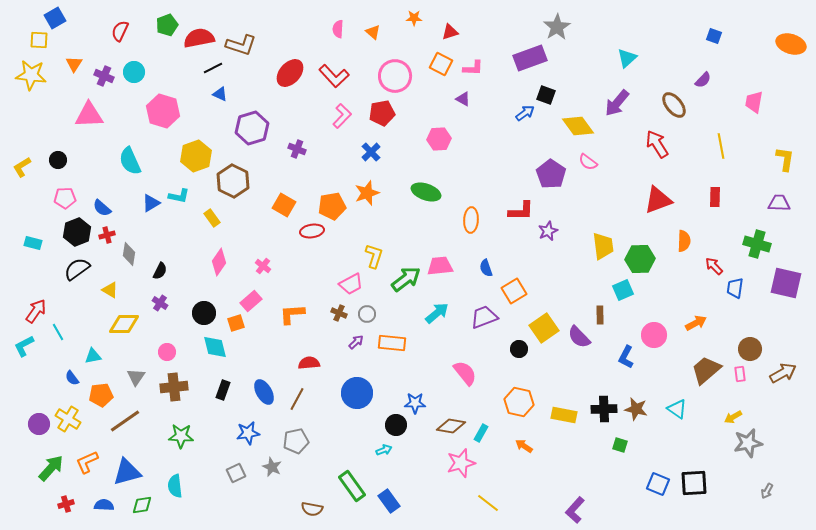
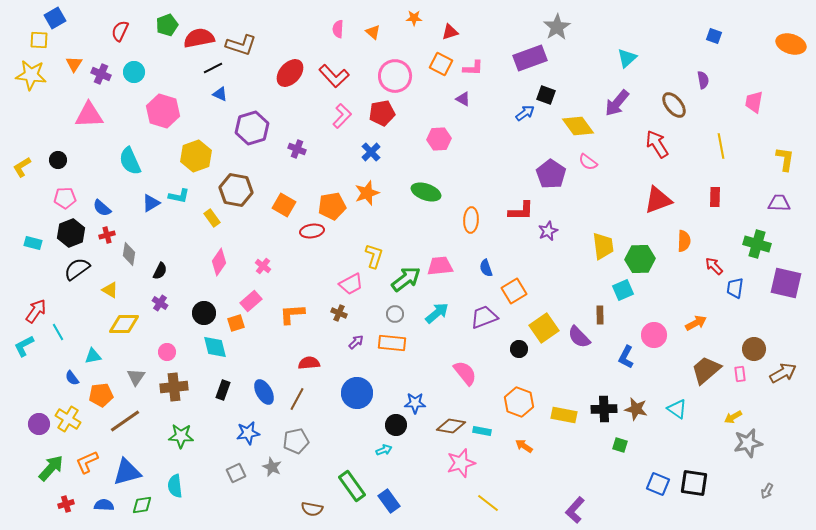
purple cross at (104, 76): moved 3 px left, 2 px up
purple semicircle at (703, 80): rotated 54 degrees counterclockwise
brown hexagon at (233, 181): moved 3 px right, 9 px down; rotated 16 degrees counterclockwise
black hexagon at (77, 232): moved 6 px left, 1 px down
gray circle at (367, 314): moved 28 px right
brown circle at (750, 349): moved 4 px right
orange hexagon at (519, 402): rotated 8 degrees clockwise
cyan rectangle at (481, 433): moved 1 px right, 2 px up; rotated 72 degrees clockwise
black square at (694, 483): rotated 12 degrees clockwise
